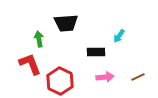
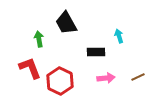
black trapezoid: rotated 65 degrees clockwise
cyan arrow: rotated 128 degrees clockwise
red L-shape: moved 4 px down
pink arrow: moved 1 px right, 1 px down
